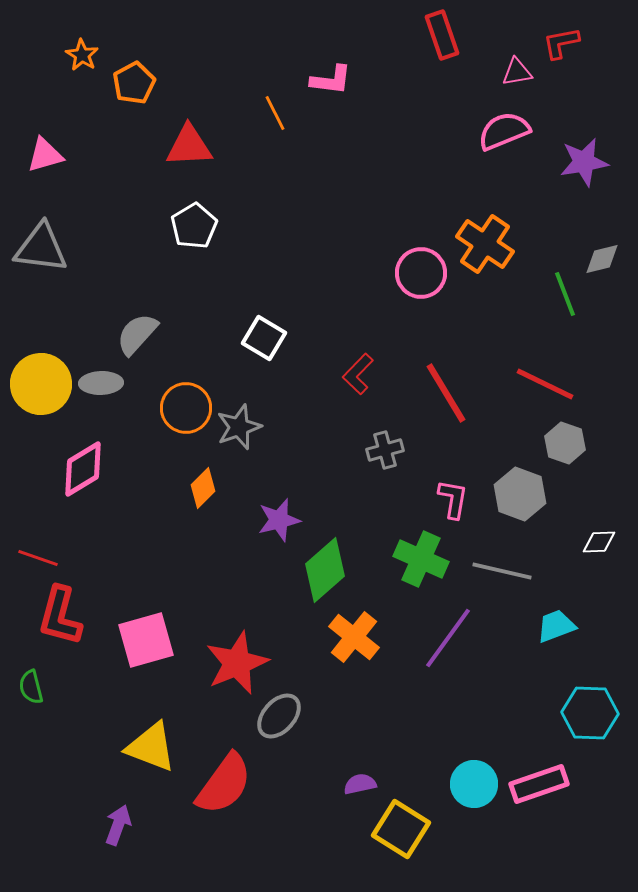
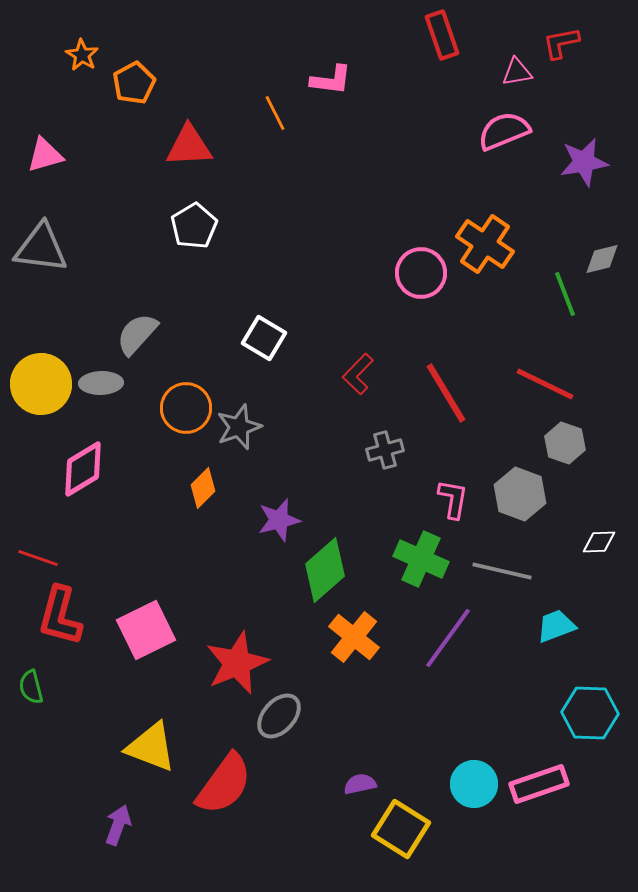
pink square at (146, 640): moved 10 px up; rotated 10 degrees counterclockwise
